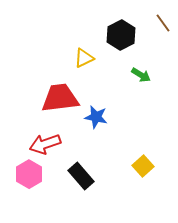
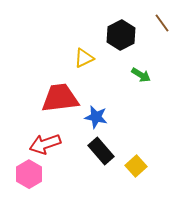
brown line: moved 1 px left
yellow square: moved 7 px left
black rectangle: moved 20 px right, 25 px up
